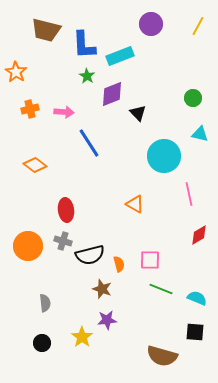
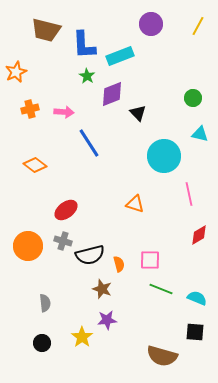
orange star: rotated 15 degrees clockwise
orange triangle: rotated 12 degrees counterclockwise
red ellipse: rotated 60 degrees clockwise
